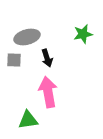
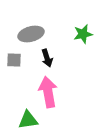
gray ellipse: moved 4 px right, 3 px up
